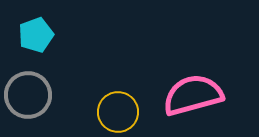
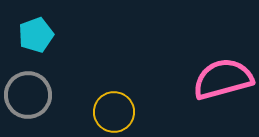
pink semicircle: moved 30 px right, 16 px up
yellow circle: moved 4 px left
